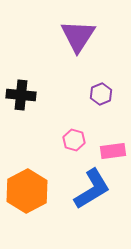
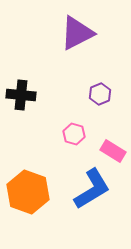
purple triangle: moved 1 px left, 3 px up; rotated 30 degrees clockwise
purple hexagon: moved 1 px left
pink hexagon: moved 6 px up
pink rectangle: rotated 40 degrees clockwise
orange hexagon: moved 1 px right, 1 px down; rotated 12 degrees counterclockwise
